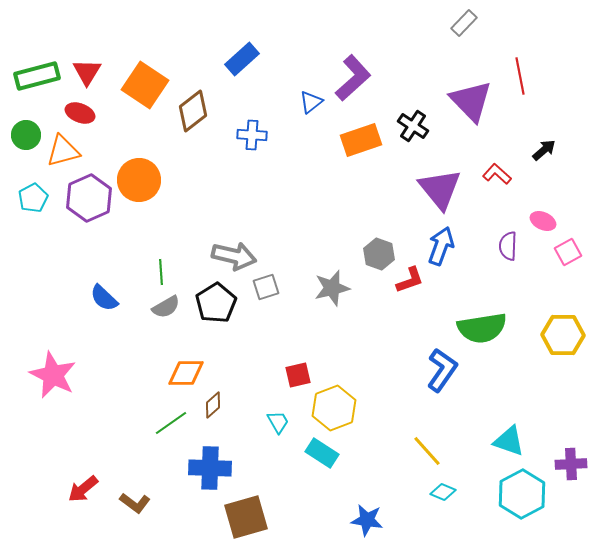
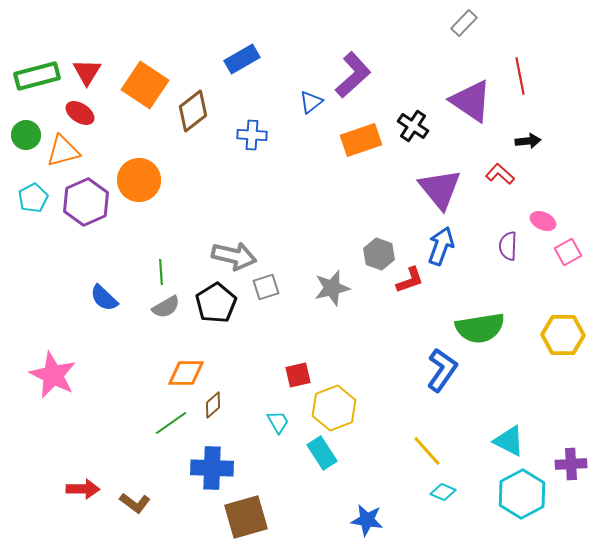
blue rectangle at (242, 59): rotated 12 degrees clockwise
purple L-shape at (353, 78): moved 3 px up
purple triangle at (471, 101): rotated 12 degrees counterclockwise
red ellipse at (80, 113): rotated 12 degrees clockwise
black arrow at (544, 150): moved 16 px left, 9 px up; rotated 35 degrees clockwise
red L-shape at (497, 174): moved 3 px right
purple hexagon at (89, 198): moved 3 px left, 4 px down
green semicircle at (482, 328): moved 2 px left
cyan triangle at (509, 441): rotated 8 degrees clockwise
cyan rectangle at (322, 453): rotated 24 degrees clockwise
blue cross at (210, 468): moved 2 px right
red arrow at (83, 489): rotated 140 degrees counterclockwise
